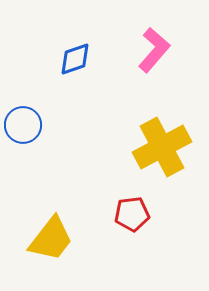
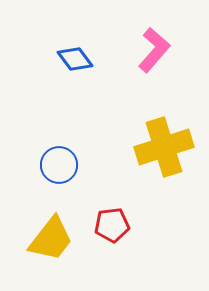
blue diamond: rotated 72 degrees clockwise
blue circle: moved 36 px right, 40 px down
yellow cross: moved 2 px right; rotated 10 degrees clockwise
red pentagon: moved 20 px left, 11 px down
